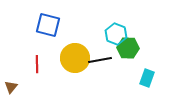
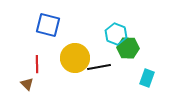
black line: moved 1 px left, 7 px down
brown triangle: moved 16 px right, 3 px up; rotated 24 degrees counterclockwise
